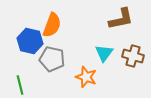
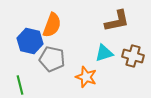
brown L-shape: moved 4 px left, 2 px down
cyan triangle: rotated 36 degrees clockwise
